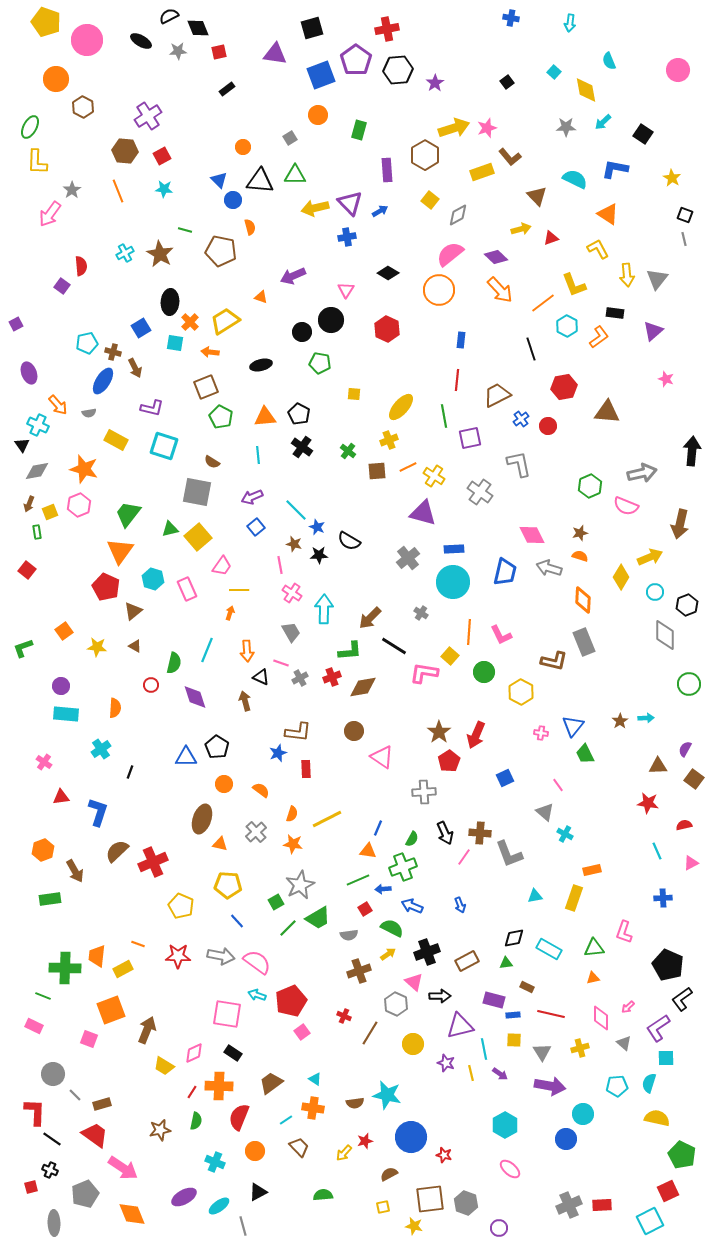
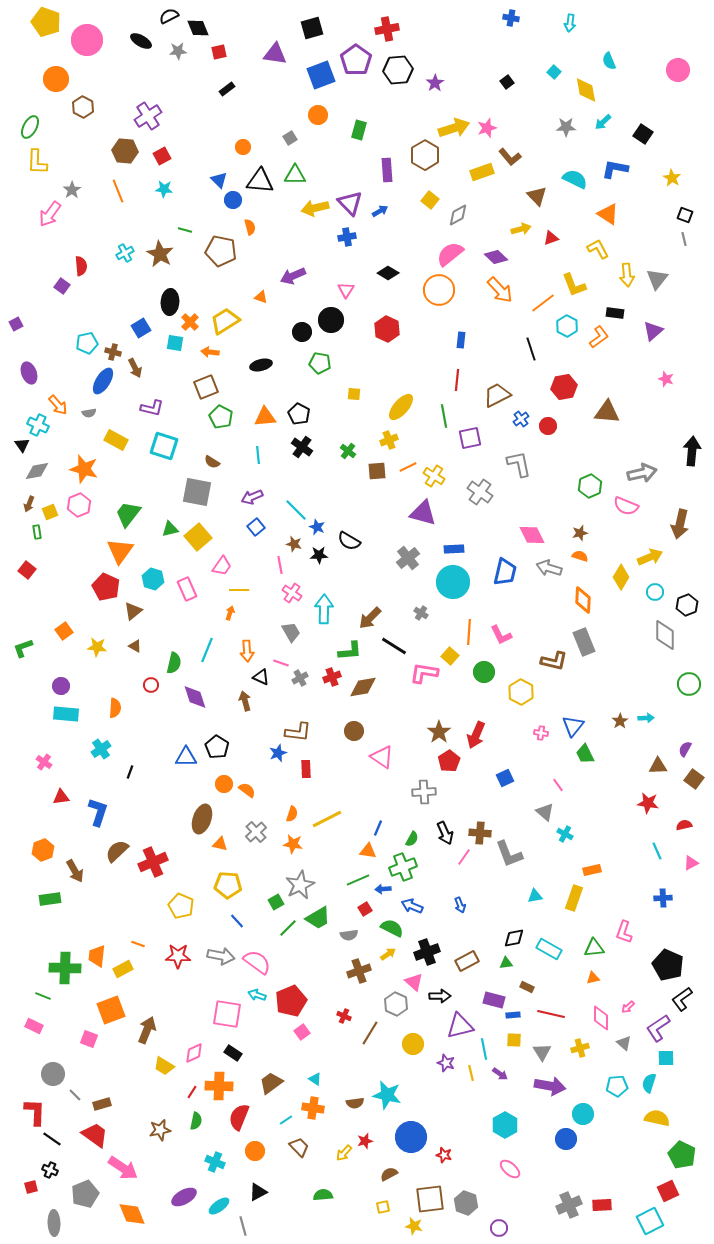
orange semicircle at (261, 790): moved 14 px left
